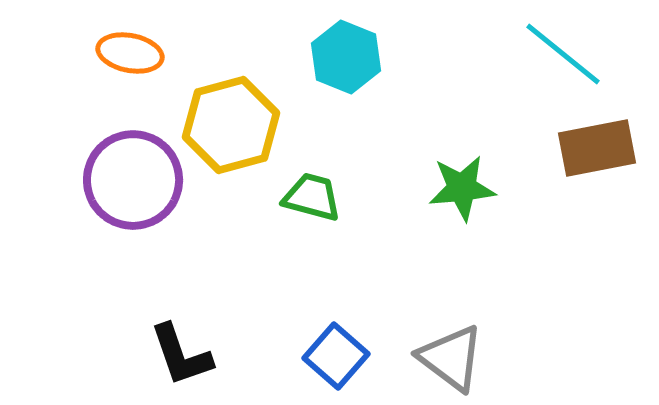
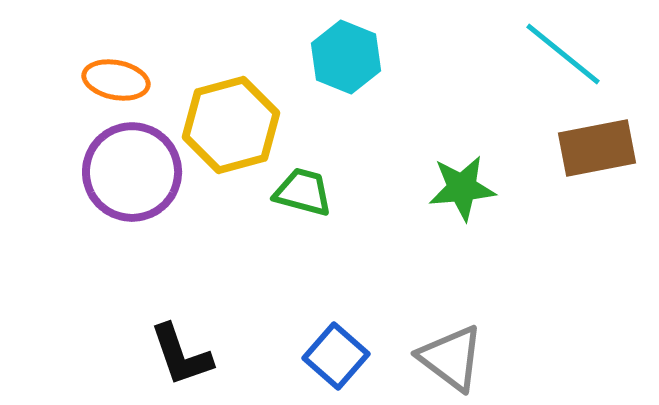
orange ellipse: moved 14 px left, 27 px down
purple circle: moved 1 px left, 8 px up
green trapezoid: moved 9 px left, 5 px up
